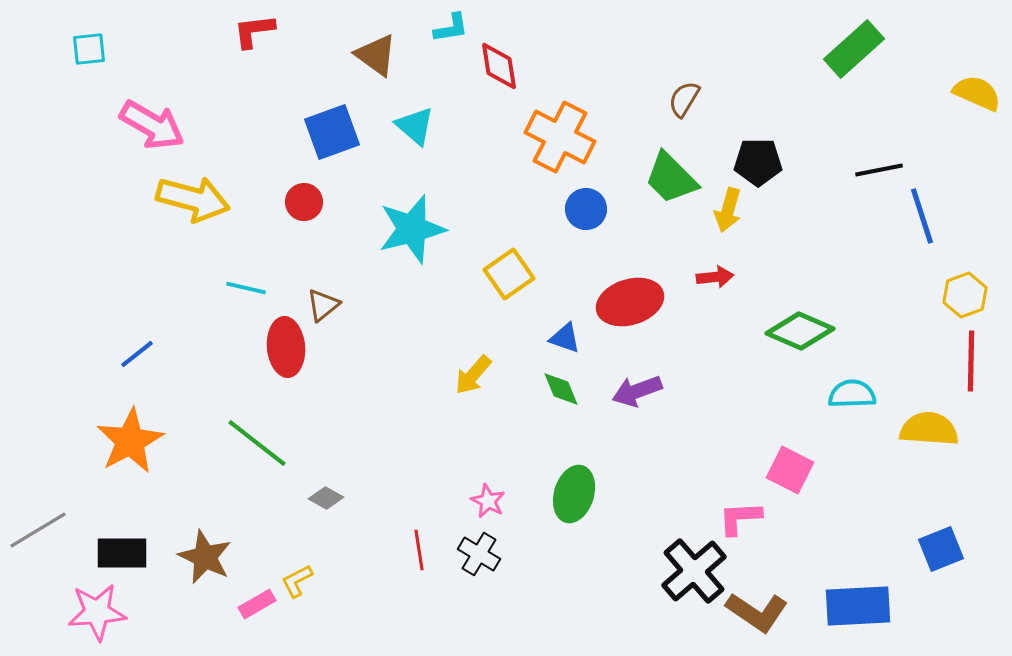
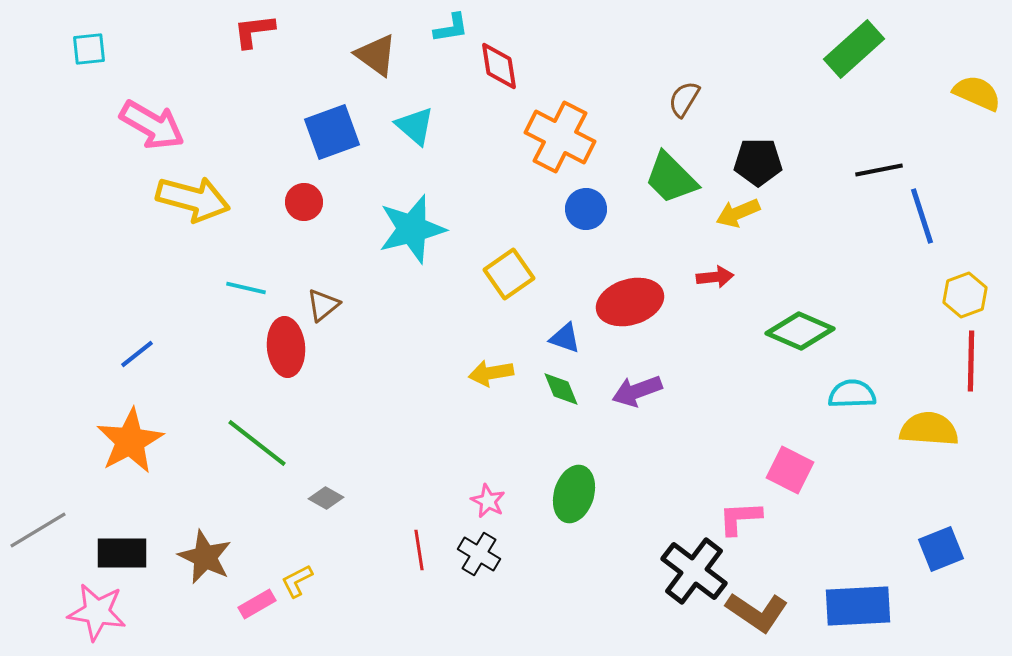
yellow arrow at (728, 210): moved 10 px right, 3 px down; rotated 51 degrees clockwise
yellow arrow at (473, 375): moved 18 px right, 2 px up; rotated 39 degrees clockwise
black cross at (694, 571): rotated 12 degrees counterclockwise
pink star at (97, 612): rotated 14 degrees clockwise
